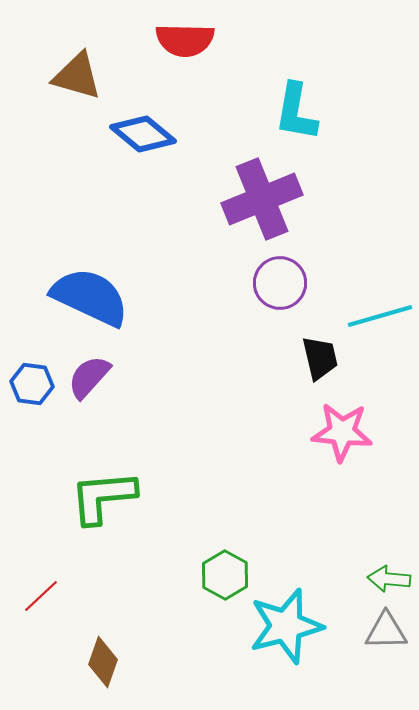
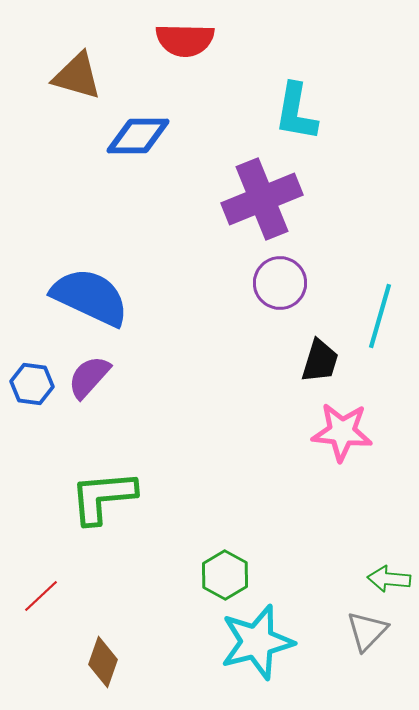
blue diamond: moved 5 px left, 2 px down; rotated 40 degrees counterclockwise
cyan line: rotated 58 degrees counterclockwise
black trapezoid: moved 3 px down; rotated 30 degrees clockwise
cyan star: moved 29 px left, 16 px down
gray triangle: moved 19 px left; rotated 45 degrees counterclockwise
